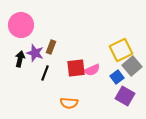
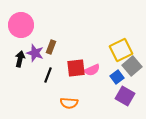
black line: moved 3 px right, 2 px down
